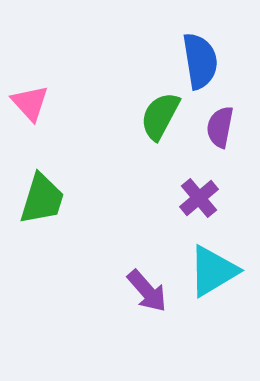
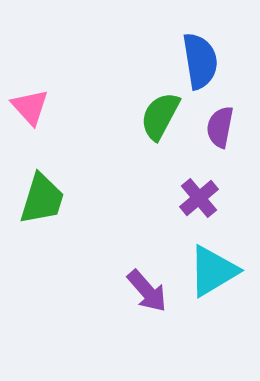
pink triangle: moved 4 px down
